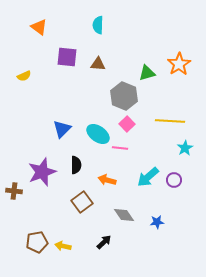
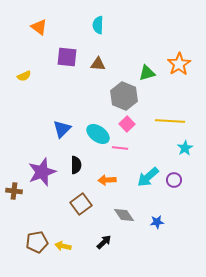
orange arrow: rotated 18 degrees counterclockwise
brown square: moved 1 px left, 2 px down
